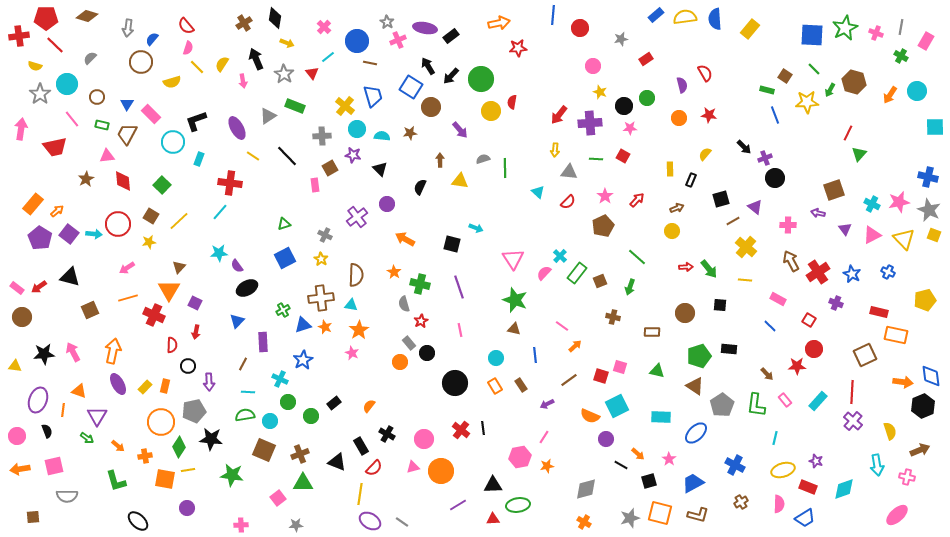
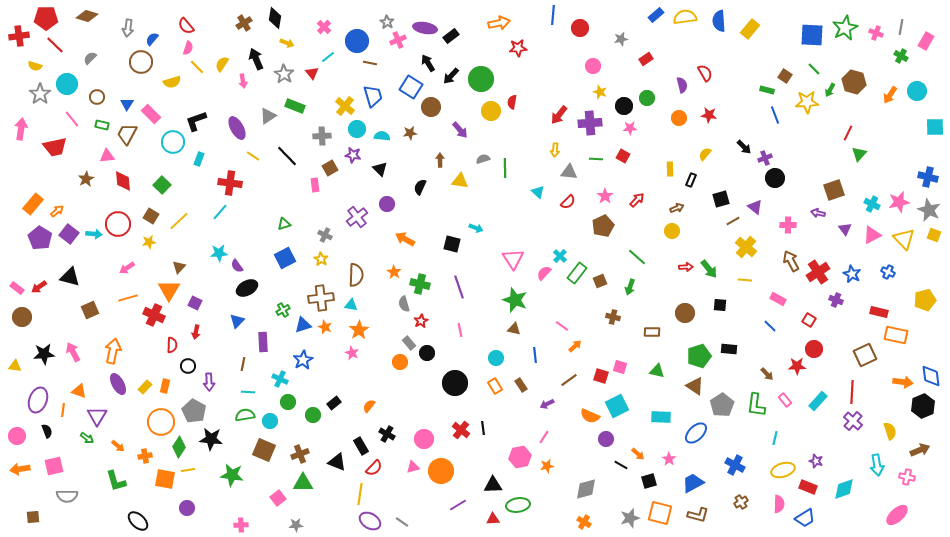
blue semicircle at (715, 19): moved 4 px right, 2 px down
black arrow at (428, 66): moved 3 px up
purple cross at (836, 303): moved 3 px up
brown line at (243, 364): rotated 16 degrees counterclockwise
gray pentagon at (194, 411): rotated 30 degrees counterclockwise
green circle at (311, 416): moved 2 px right, 1 px up
